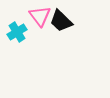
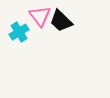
cyan cross: moved 2 px right
